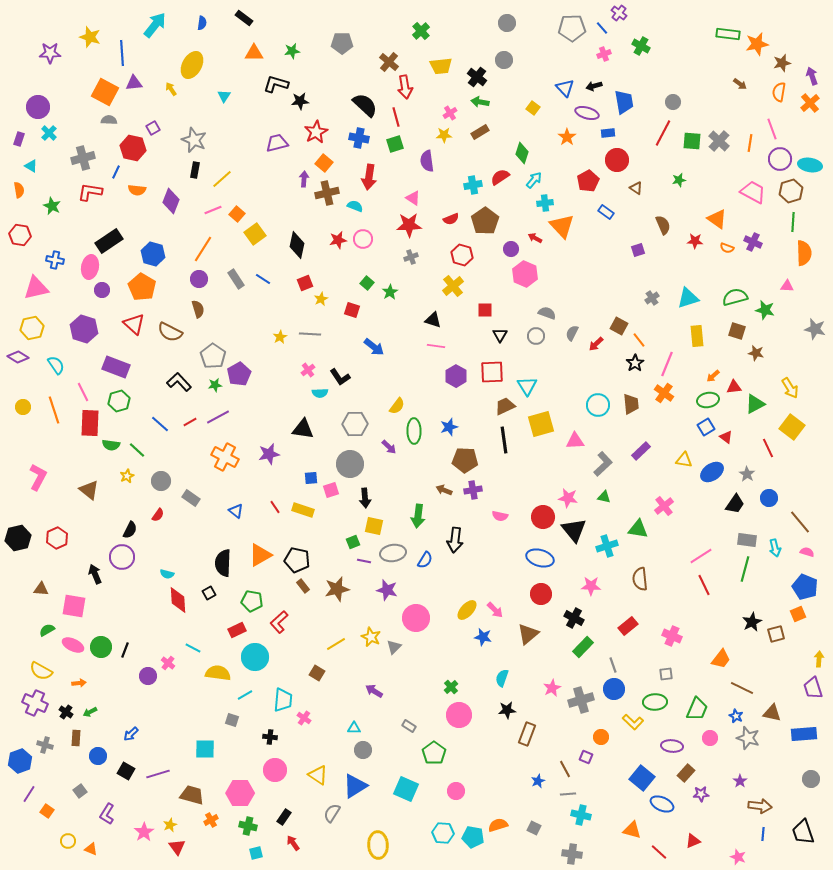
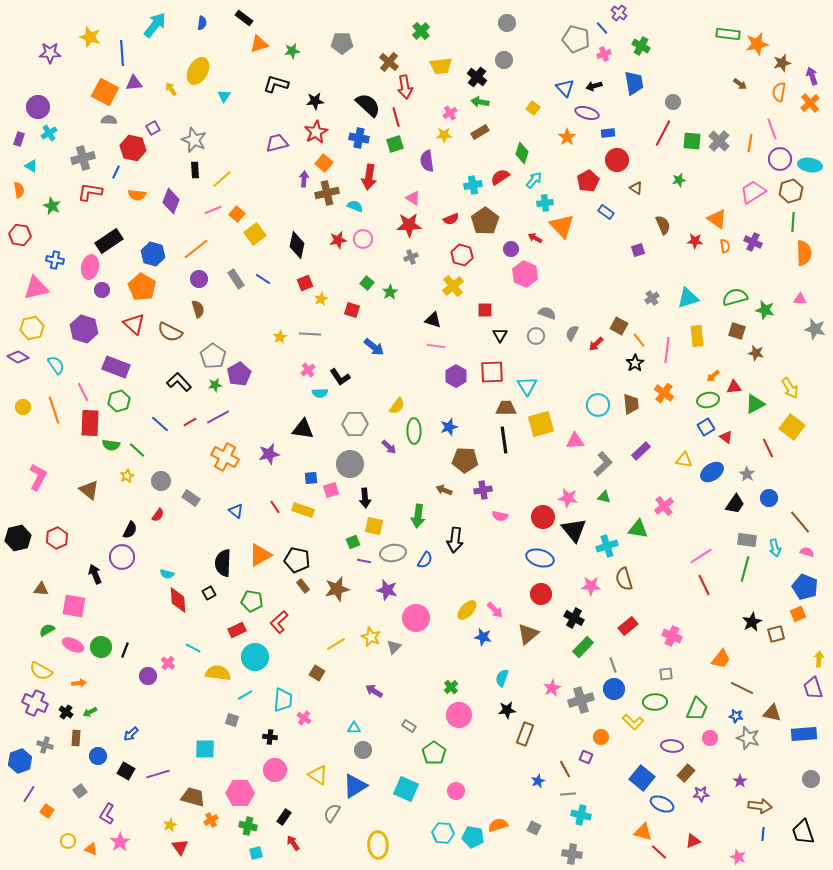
gray pentagon at (572, 28): moved 4 px right, 11 px down; rotated 16 degrees clockwise
orange triangle at (254, 53): moved 5 px right, 9 px up; rotated 18 degrees counterclockwise
yellow ellipse at (192, 65): moved 6 px right, 6 px down
black star at (300, 101): moved 15 px right
blue trapezoid at (624, 102): moved 10 px right, 19 px up
black semicircle at (365, 105): moved 3 px right
cyan cross at (49, 133): rotated 14 degrees clockwise
black rectangle at (195, 170): rotated 14 degrees counterclockwise
orange semicircle at (137, 190): moved 5 px down
pink trapezoid at (753, 192): rotated 60 degrees counterclockwise
orange semicircle at (727, 248): moved 2 px left, 2 px up; rotated 120 degrees counterclockwise
orange line at (203, 249): moved 7 px left; rotated 20 degrees clockwise
pink triangle at (787, 286): moved 13 px right, 13 px down
pink line at (667, 364): moved 14 px up; rotated 15 degrees counterclockwise
brown trapezoid at (505, 406): moved 1 px right, 2 px down; rotated 25 degrees clockwise
purple cross at (473, 490): moved 10 px right
brown semicircle at (640, 579): moved 16 px left; rotated 10 degrees counterclockwise
blue star at (736, 716): rotated 16 degrees counterclockwise
brown rectangle at (527, 734): moved 2 px left
brown trapezoid at (192, 795): moved 1 px right, 2 px down
orange triangle at (632, 830): moved 11 px right, 2 px down
pink star at (144, 832): moved 24 px left, 10 px down
red triangle at (177, 847): moved 3 px right
